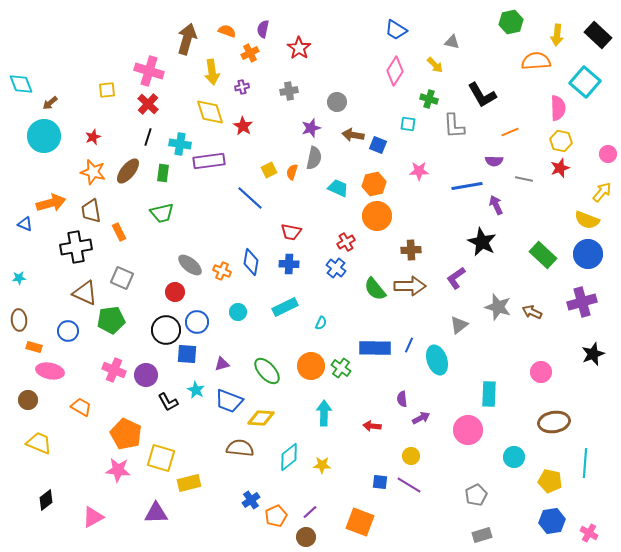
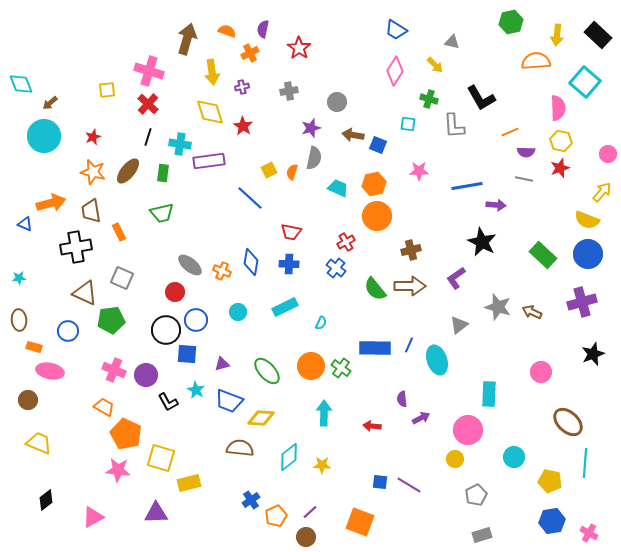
black L-shape at (482, 95): moved 1 px left, 3 px down
purple semicircle at (494, 161): moved 32 px right, 9 px up
purple arrow at (496, 205): rotated 120 degrees clockwise
brown cross at (411, 250): rotated 12 degrees counterclockwise
blue circle at (197, 322): moved 1 px left, 2 px up
orange trapezoid at (81, 407): moved 23 px right
brown ellipse at (554, 422): moved 14 px right; rotated 52 degrees clockwise
yellow circle at (411, 456): moved 44 px right, 3 px down
